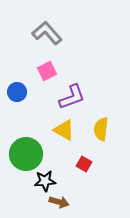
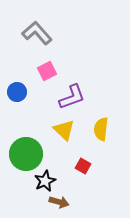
gray L-shape: moved 10 px left
yellow triangle: rotated 15 degrees clockwise
red square: moved 1 px left, 2 px down
black star: rotated 20 degrees counterclockwise
